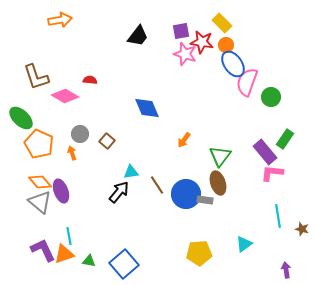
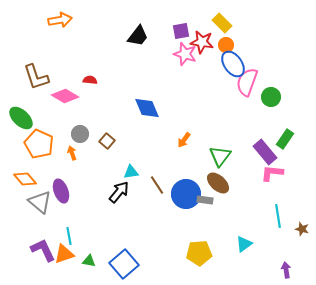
orange diamond at (40, 182): moved 15 px left, 3 px up
brown ellipse at (218, 183): rotated 30 degrees counterclockwise
